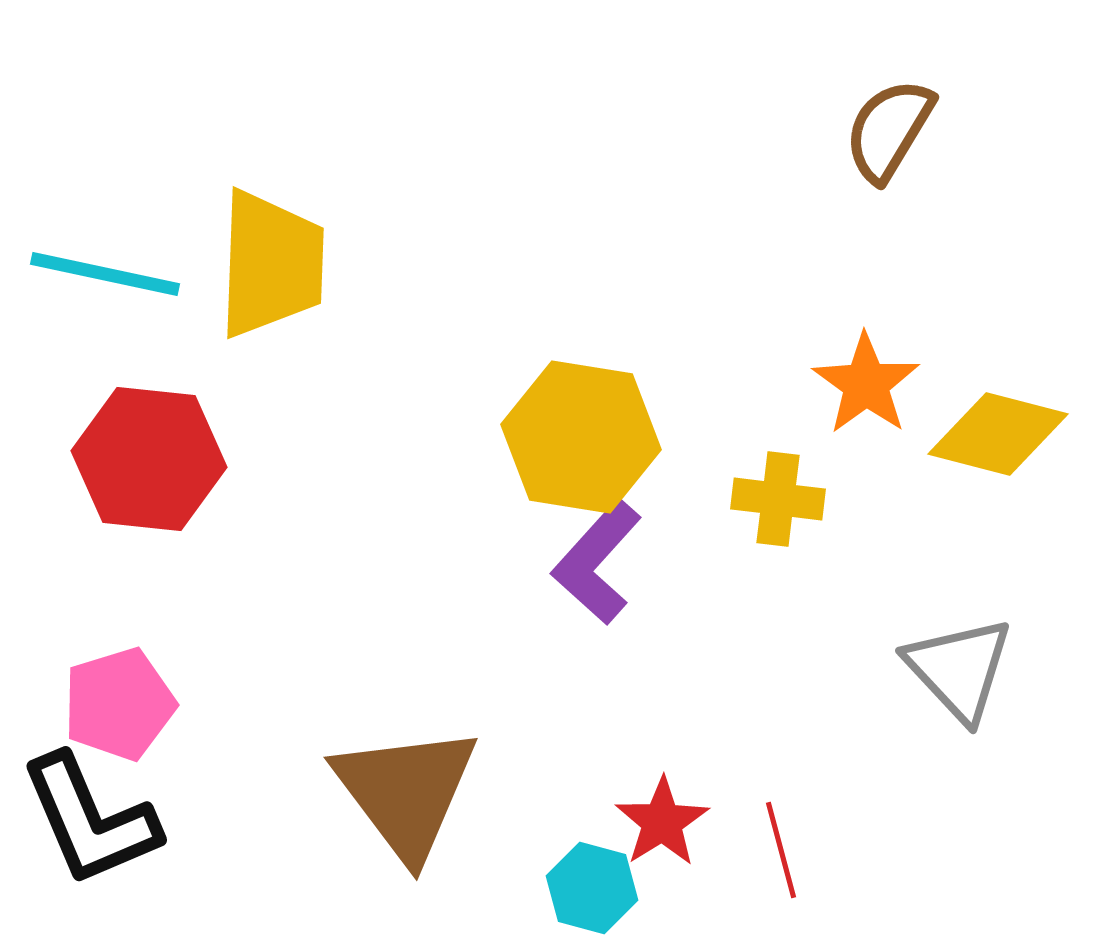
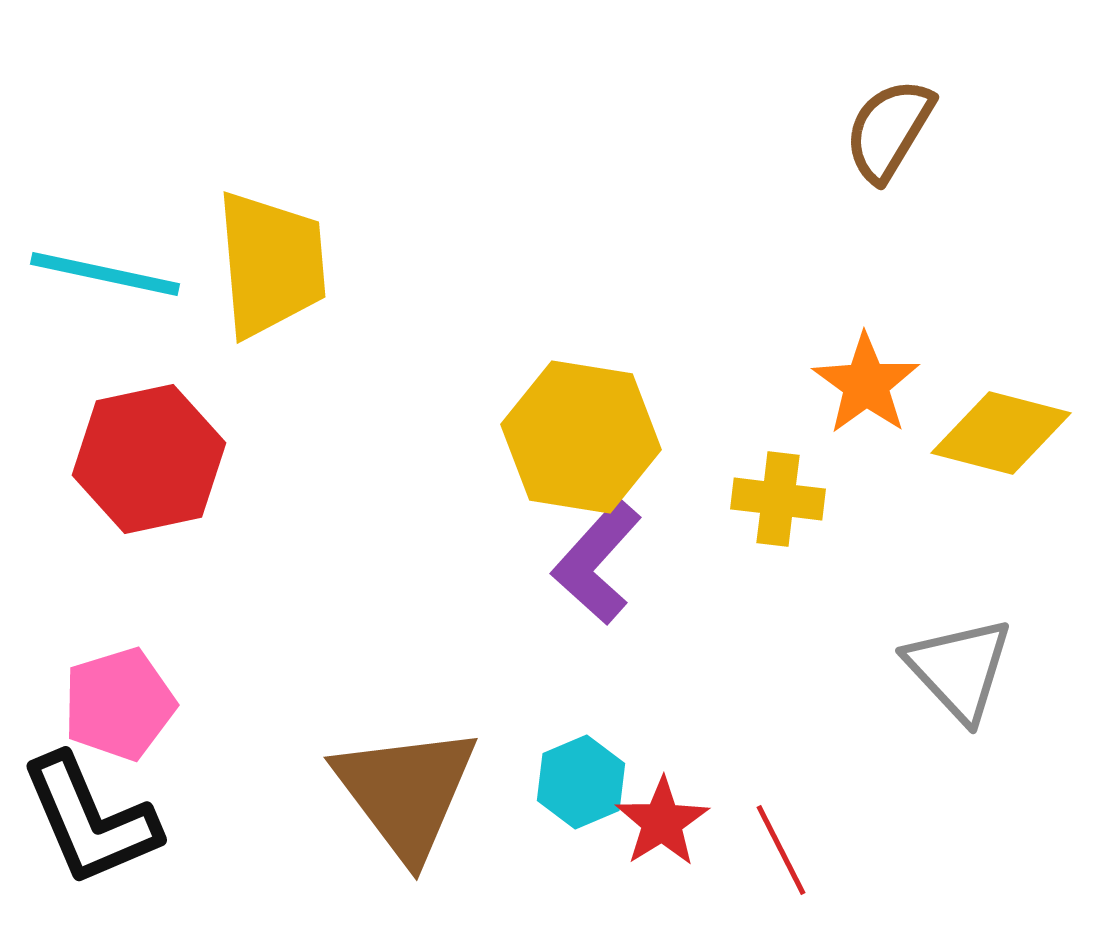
yellow trapezoid: rotated 7 degrees counterclockwise
yellow diamond: moved 3 px right, 1 px up
red hexagon: rotated 18 degrees counterclockwise
red line: rotated 12 degrees counterclockwise
cyan hexagon: moved 11 px left, 106 px up; rotated 22 degrees clockwise
